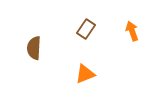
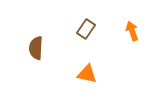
brown semicircle: moved 2 px right
orange triangle: moved 2 px right; rotated 35 degrees clockwise
